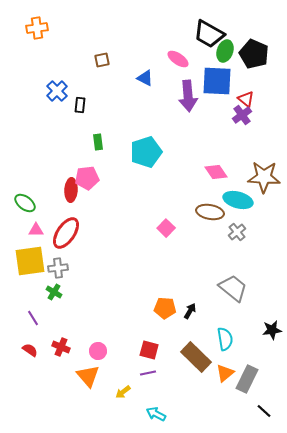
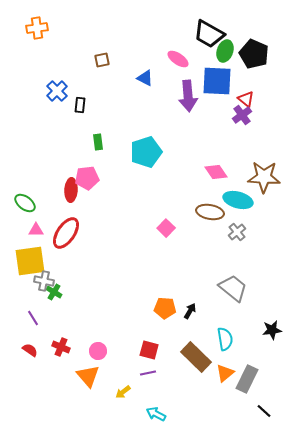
gray cross at (58, 268): moved 14 px left, 13 px down; rotated 18 degrees clockwise
